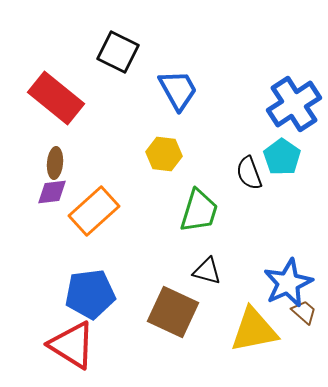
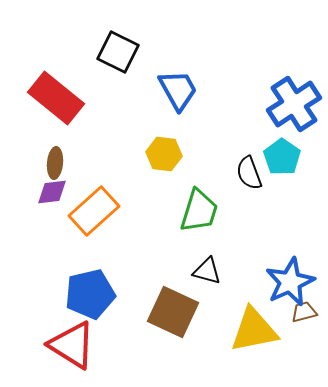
blue star: moved 2 px right, 1 px up
blue pentagon: rotated 6 degrees counterclockwise
brown trapezoid: rotated 56 degrees counterclockwise
